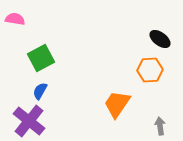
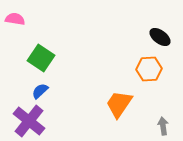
black ellipse: moved 2 px up
green square: rotated 28 degrees counterclockwise
orange hexagon: moved 1 px left, 1 px up
blue semicircle: rotated 18 degrees clockwise
orange trapezoid: moved 2 px right
gray arrow: moved 3 px right
